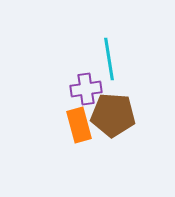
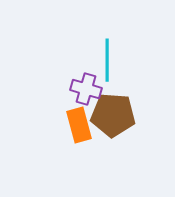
cyan line: moved 2 px left, 1 px down; rotated 9 degrees clockwise
purple cross: rotated 24 degrees clockwise
